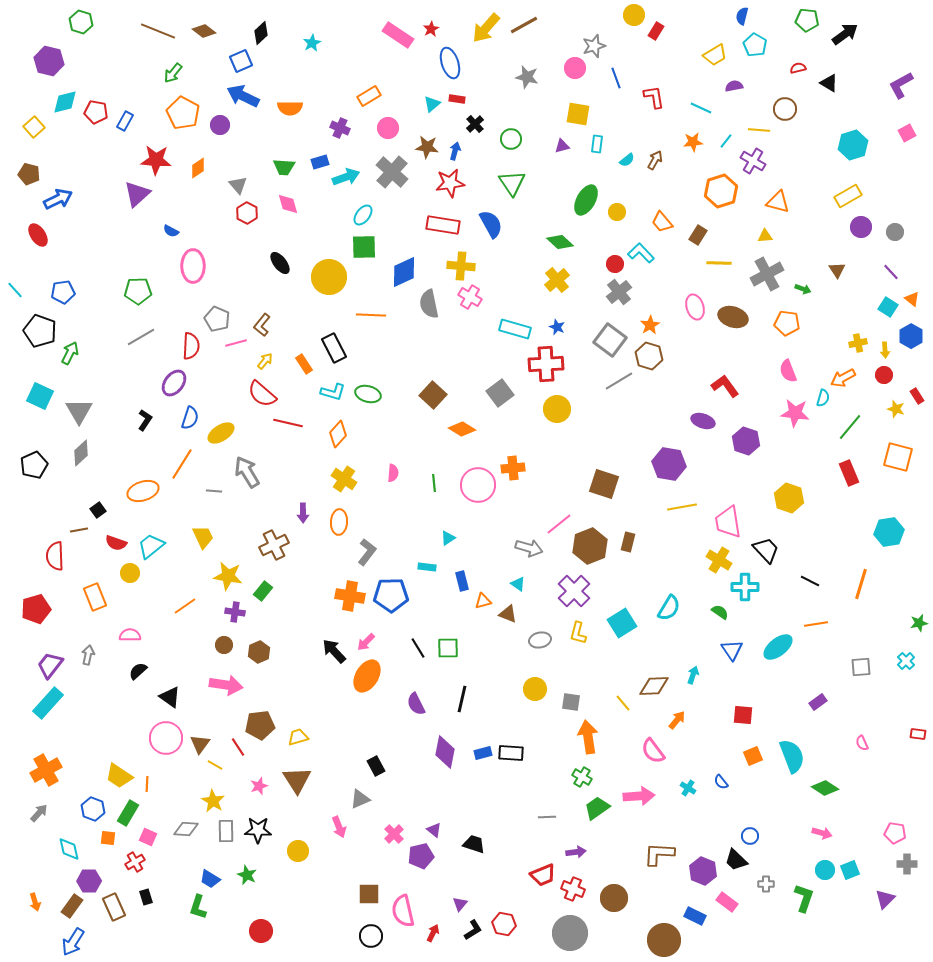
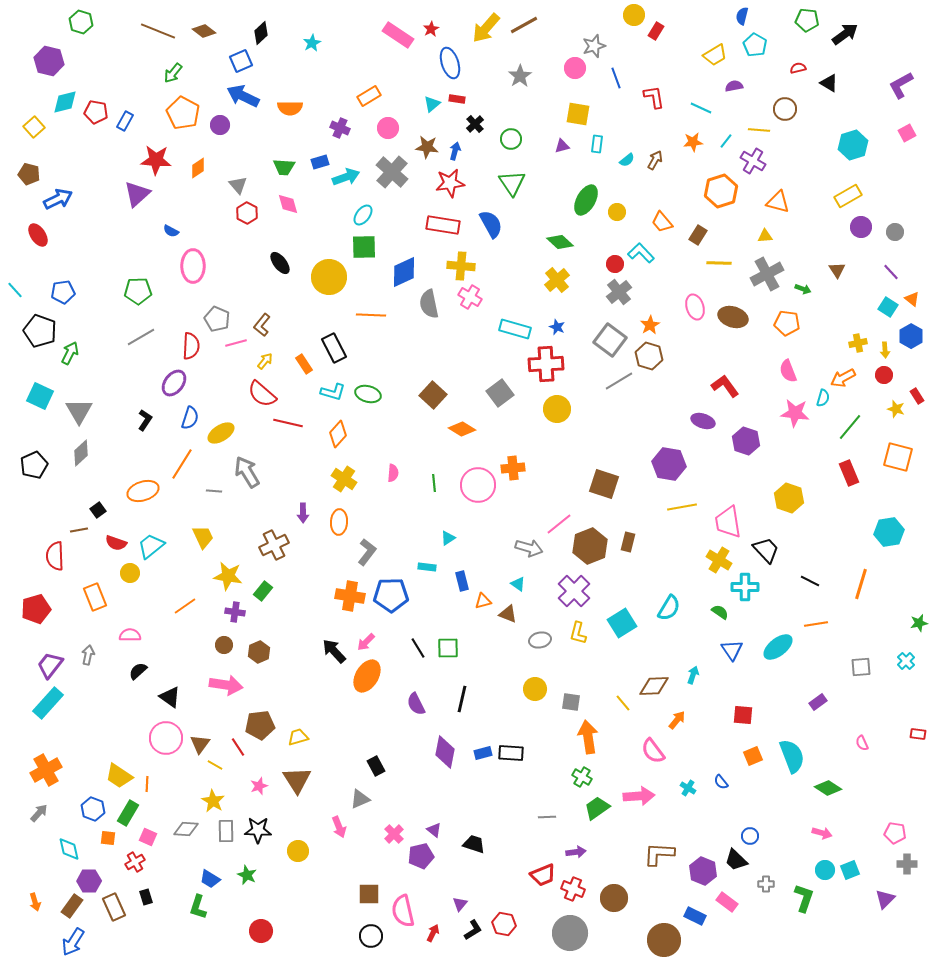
gray star at (527, 77): moved 7 px left, 1 px up; rotated 25 degrees clockwise
green diamond at (825, 788): moved 3 px right
